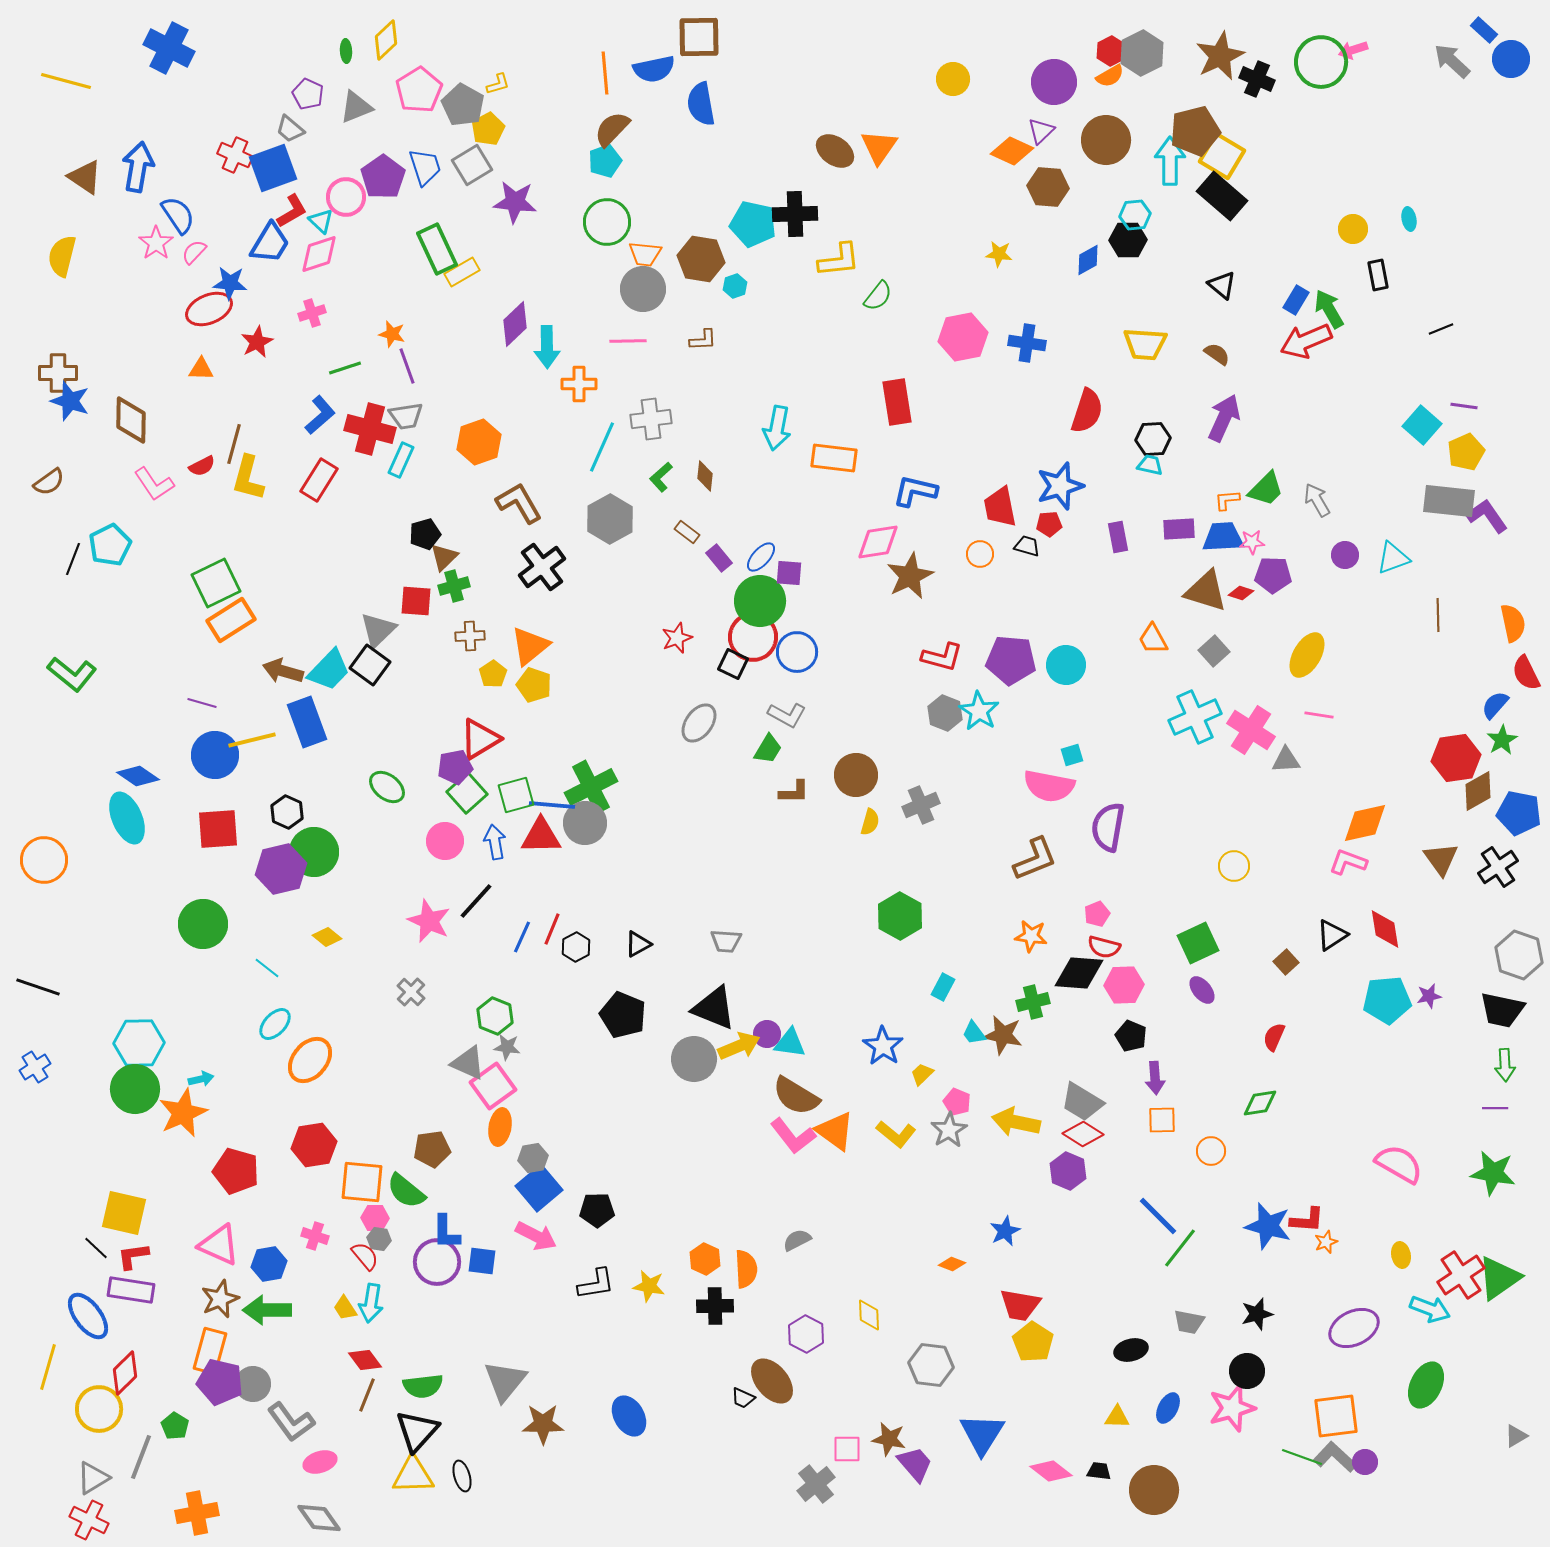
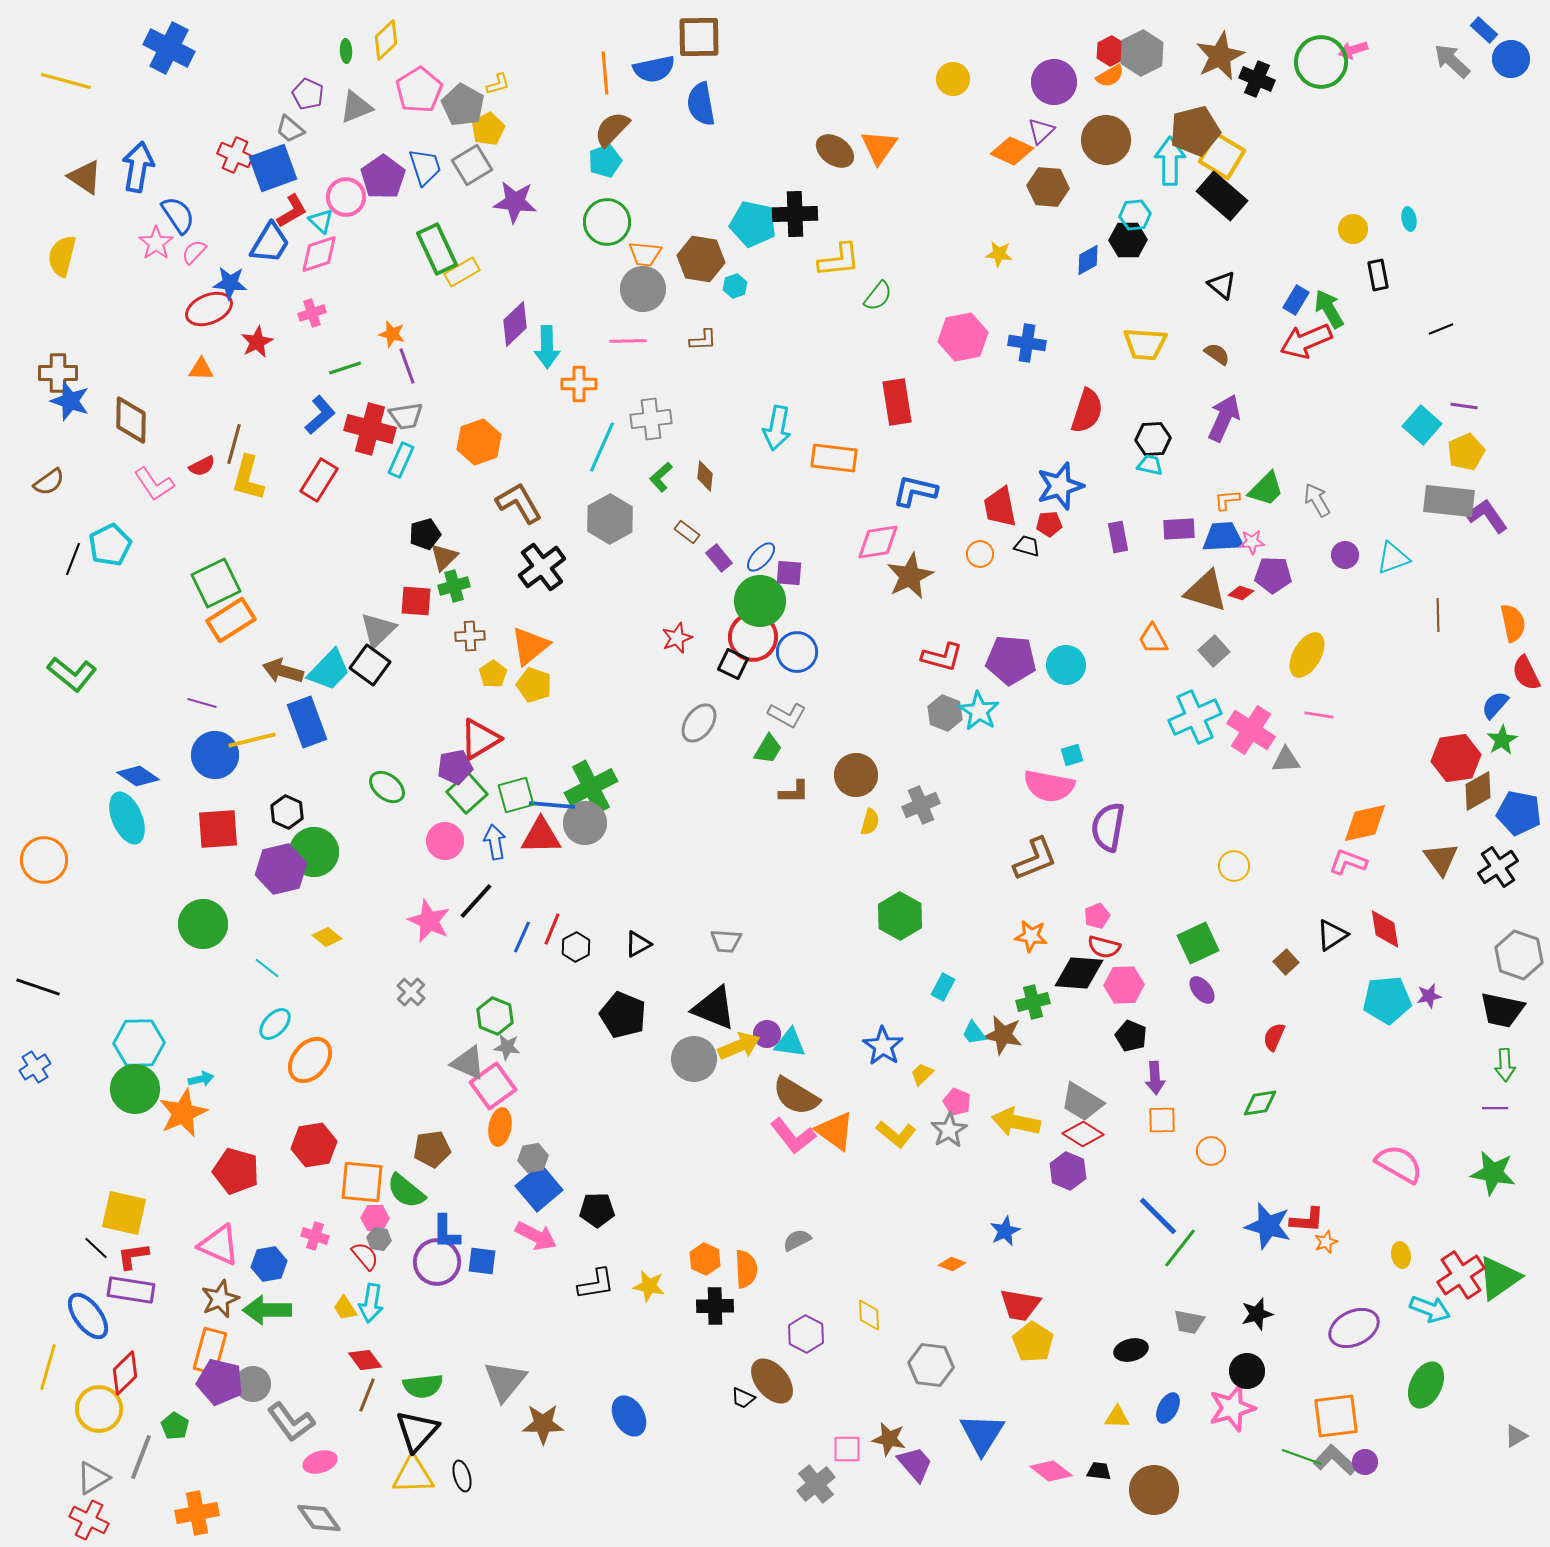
pink pentagon at (1097, 914): moved 2 px down
gray L-shape at (1335, 1457): moved 3 px down
